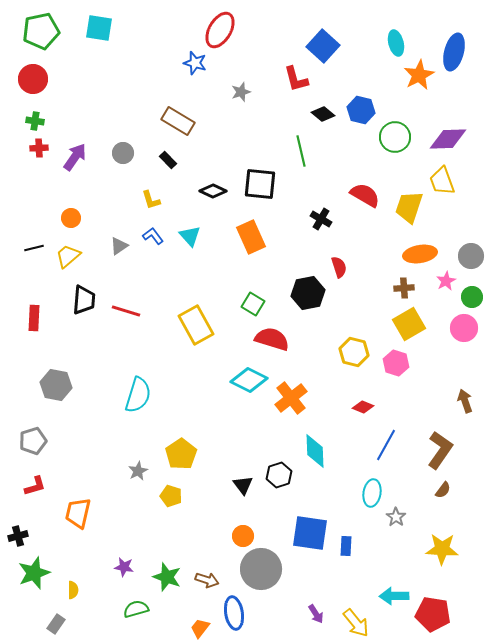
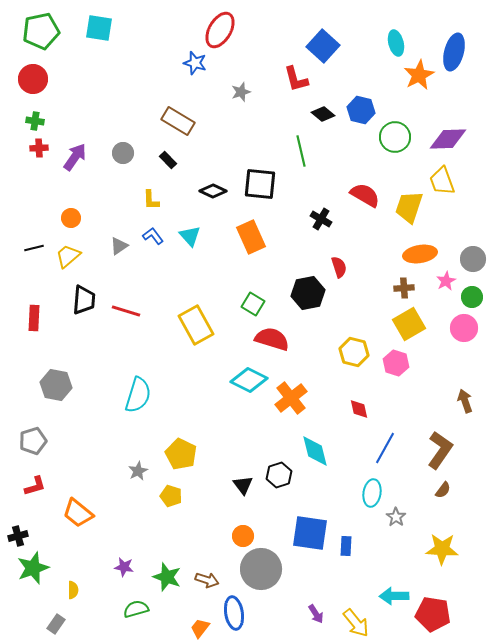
yellow L-shape at (151, 200): rotated 15 degrees clockwise
gray circle at (471, 256): moved 2 px right, 3 px down
red diamond at (363, 407): moved 4 px left, 2 px down; rotated 55 degrees clockwise
blue line at (386, 445): moved 1 px left, 3 px down
cyan diamond at (315, 451): rotated 12 degrees counterclockwise
yellow pentagon at (181, 454): rotated 12 degrees counterclockwise
orange trapezoid at (78, 513): rotated 64 degrees counterclockwise
green star at (34, 573): moved 1 px left, 5 px up
